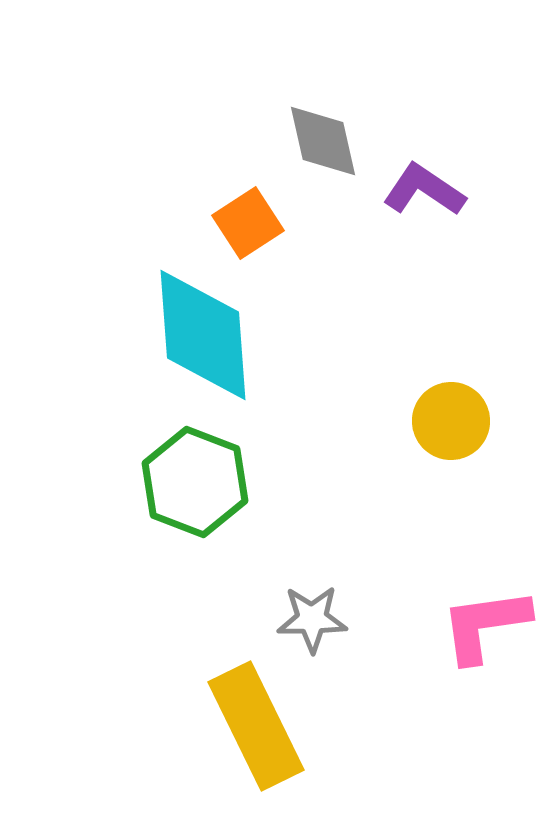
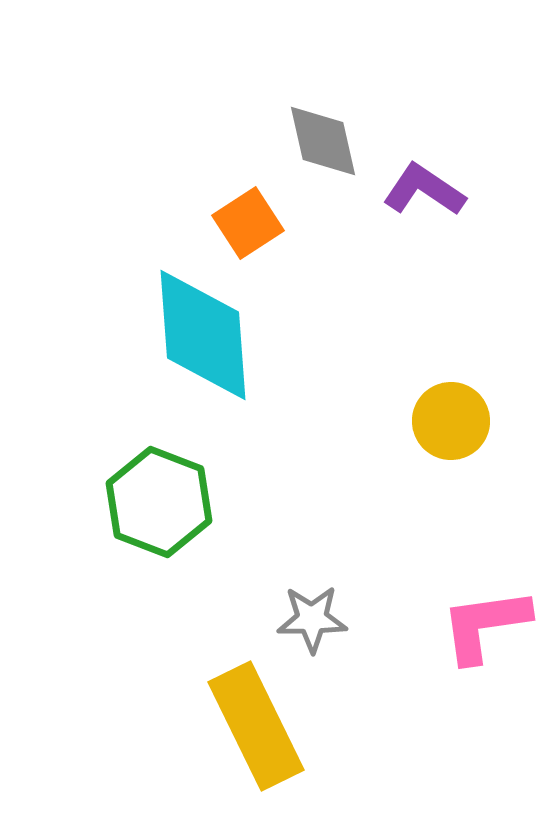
green hexagon: moved 36 px left, 20 px down
